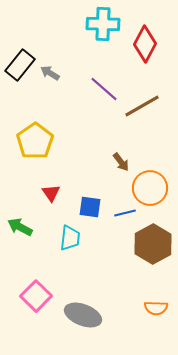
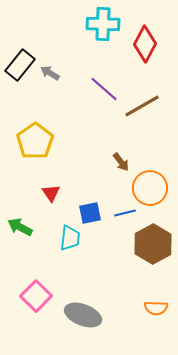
blue square: moved 6 px down; rotated 20 degrees counterclockwise
